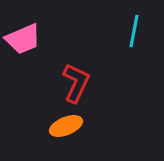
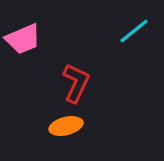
cyan line: rotated 40 degrees clockwise
orange ellipse: rotated 8 degrees clockwise
